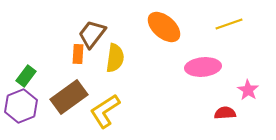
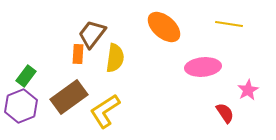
yellow line: rotated 28 degrees clockwise
pink star: rotated 10 degrees clockwise
red semicircle: rotated 60 degrees clockwise
